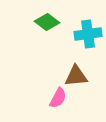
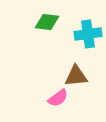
green diamond: rotated 30 degrees counterclockwise
pink semicircle: rotated 25 degrees clockwise
